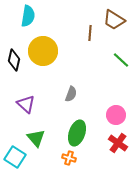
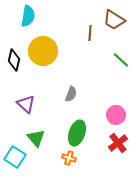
red cross: rotated 18 degrees clockwise
